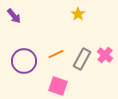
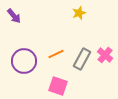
yellow star: moved 1 px right, 1 px up; rotated 16 degrees clockwise
